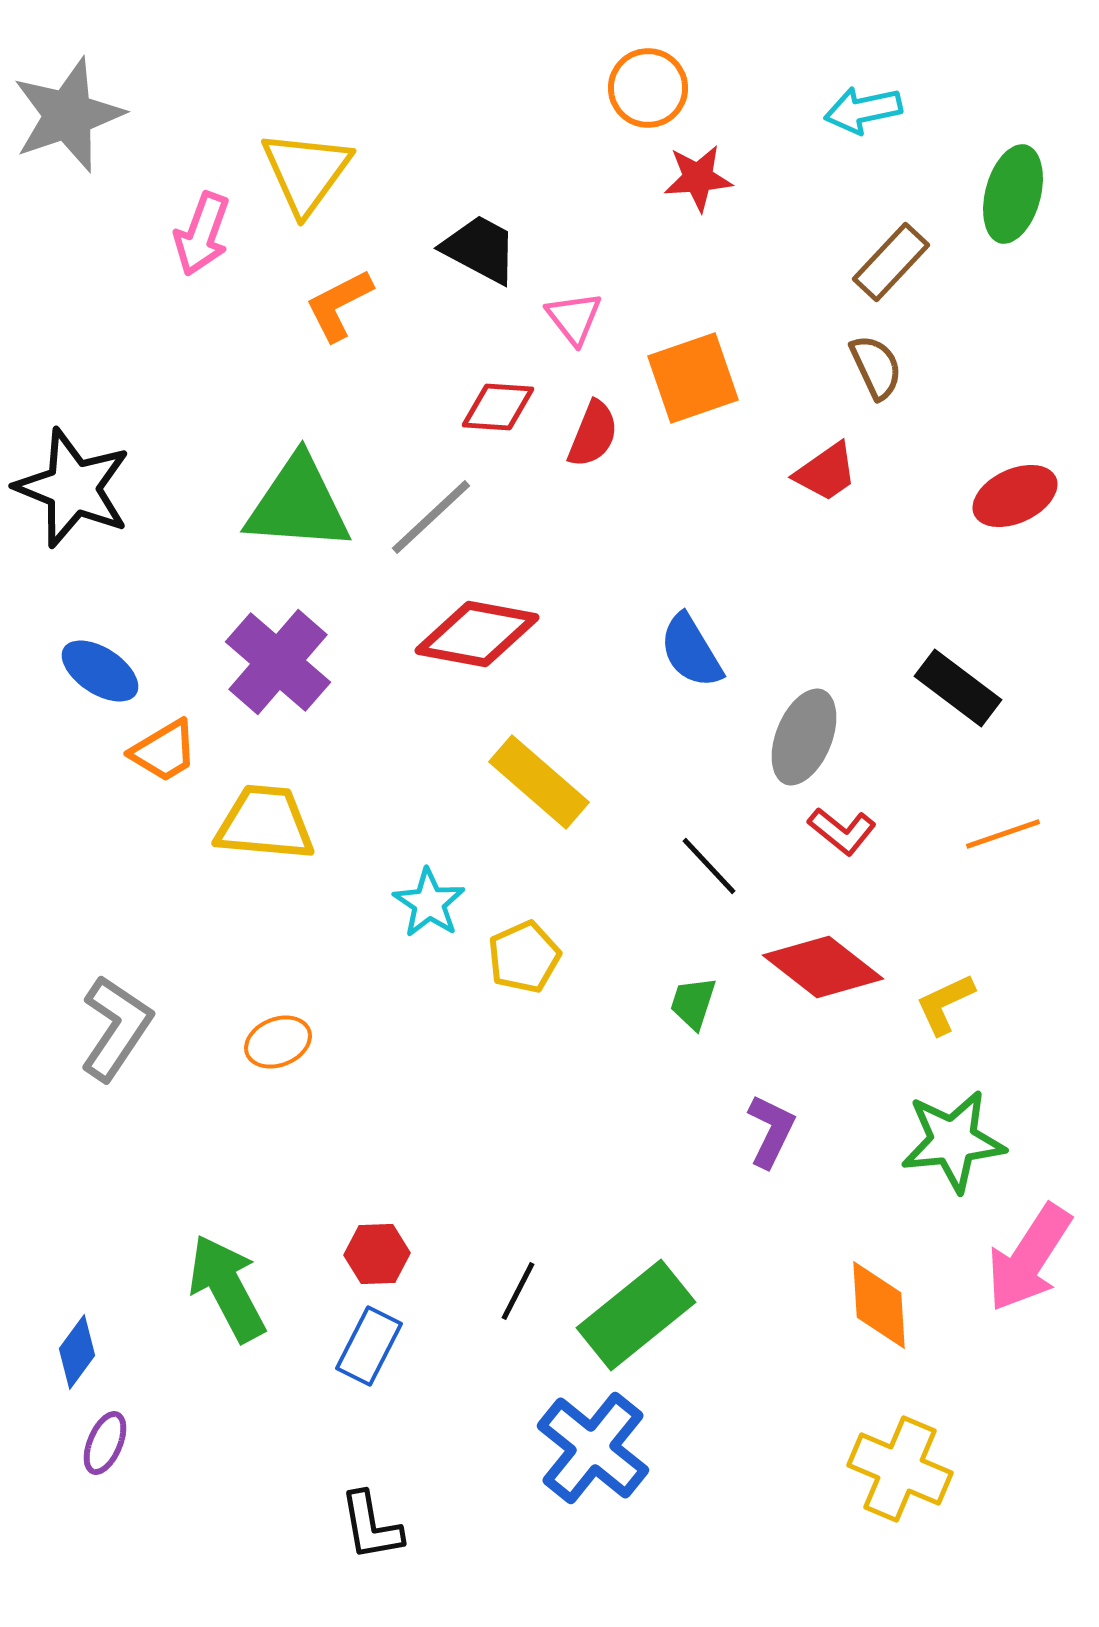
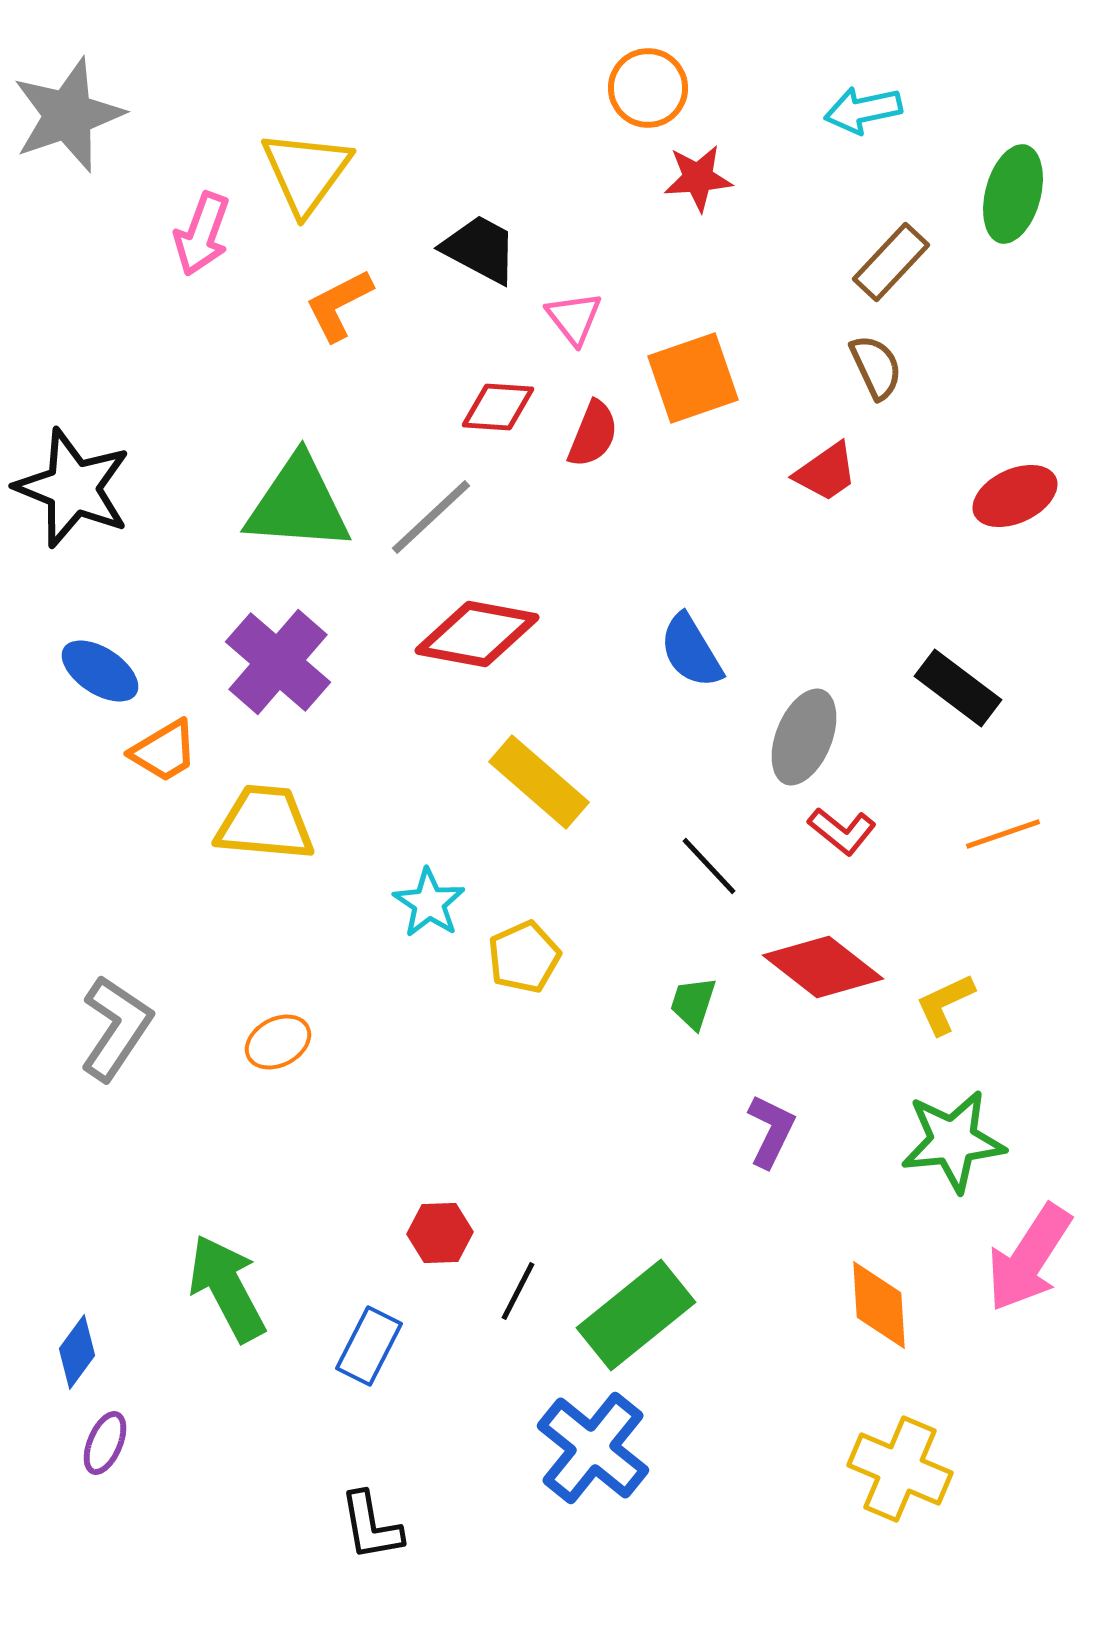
orange ellipse at (278, 1042): rotated 6 degrees counterclockwise
red hexagon at (377, 1254): moved 63 px right, 21 px up
